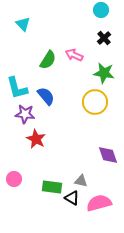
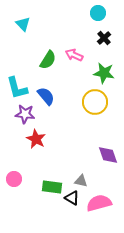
cyan circle: moved 3 px left, 3 px down
